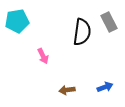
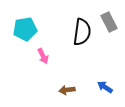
cyan pentagon: moved 8 px right, 8 px down
blue arrow: rotated 126 degrees counterclockwise
